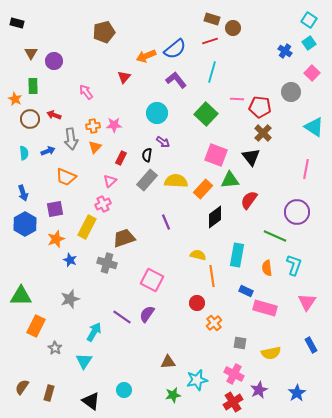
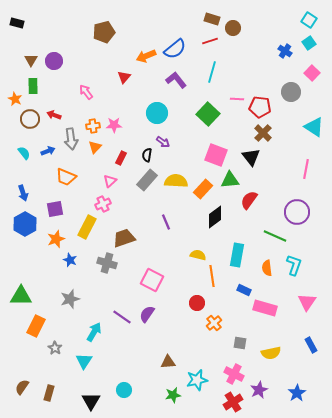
brown triangle at (31, 53): moved 7 px down
green square at (206, 114): moved 2 px right
cyan semicircle at (24, 153): rotated 32 degrees counterclockwise
blue rectangle at (246, 291): moved 2 px left, 1 px up
black triangle at (91, 401): rotated 24 degrees clockwise
